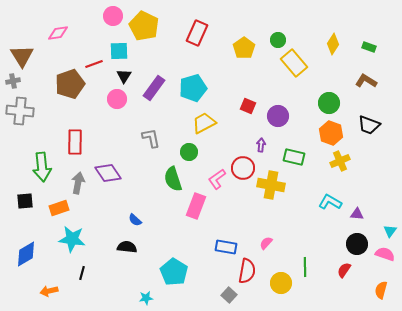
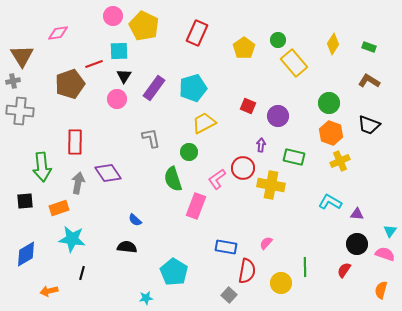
brown L-shape at (366, 81): moved 3 px right
